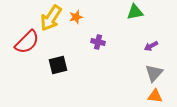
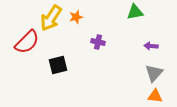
purple arrow: rotated 32 degrees clockwise
